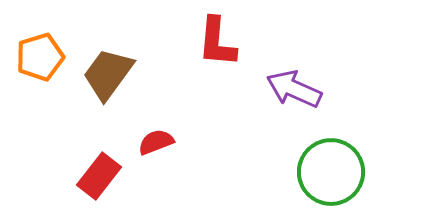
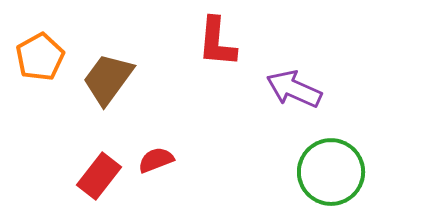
orange pentagon: rotated 12 degrees counterclockwise
brown trapezoid: moved 5 px down
red semicircle: moved 18 px down
